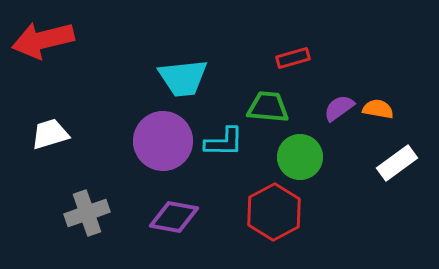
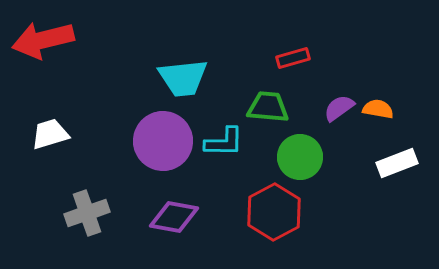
white rectangle: rotated 15 degrees clockwise
